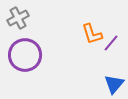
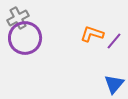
orange L-shape: rotated 125 degrees clockwise
purple line: moved 3 px right, 2 px up
purple circle: moved 17 px up
